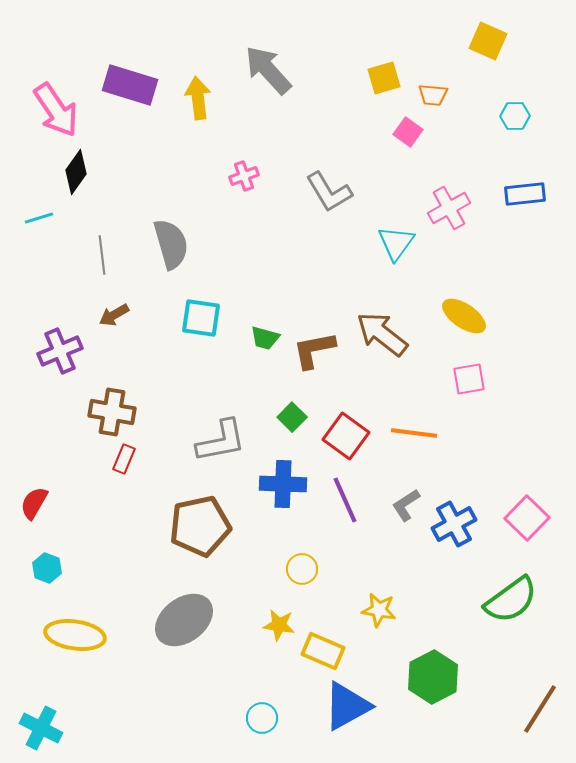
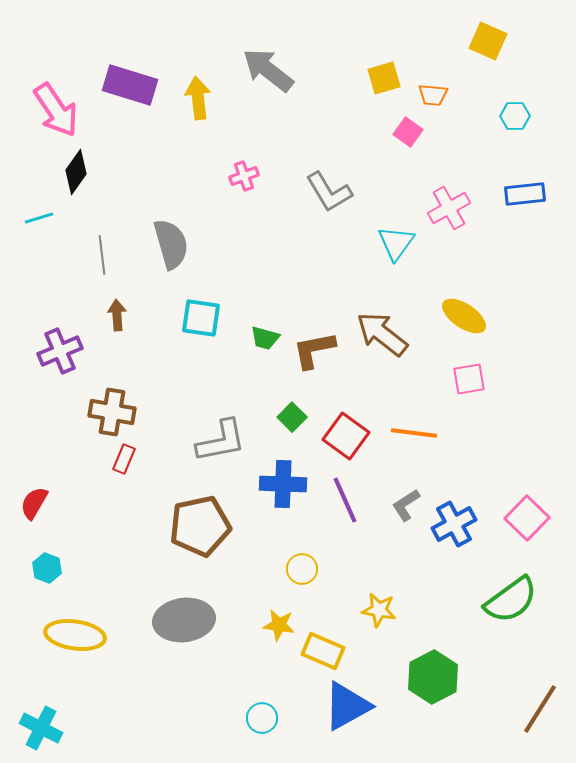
gray arrow at (268, 70): rotated 10 degrees counterclockwise
brown arrow at (114, 315): moved 3 px right; rotated 116 degrees clockwise
gray ellipse at (184, 620): rotated 30 degrees clockwise
